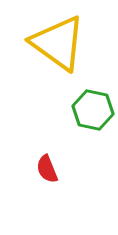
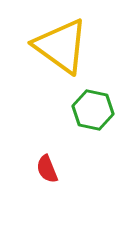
yellow triangle: moved 3 px right, 3 px down
